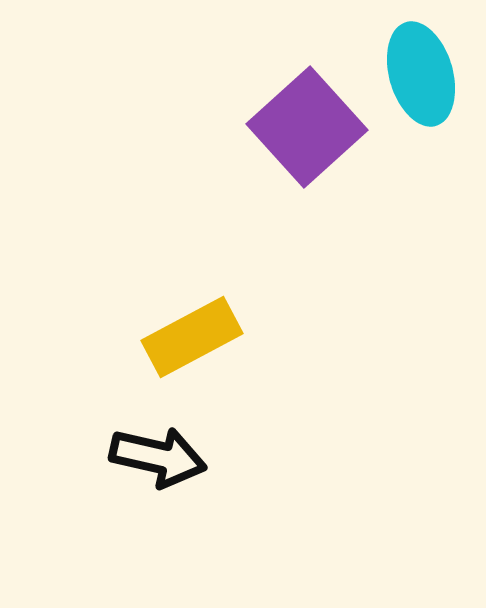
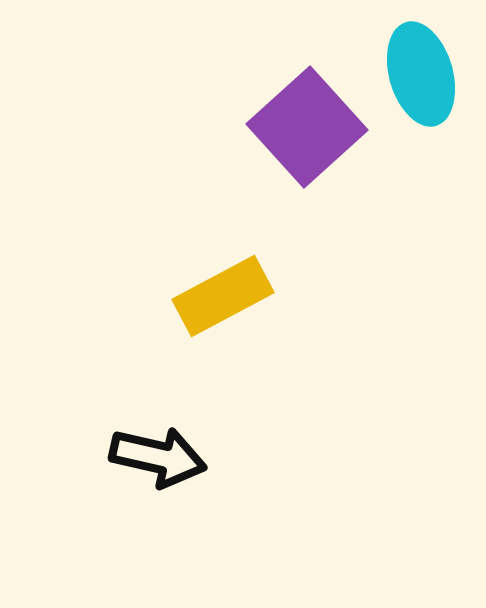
yellow rectangle: moved 31 px right, 41 px up
